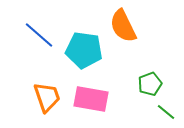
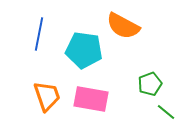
orange semicircle: rotated 36 degrees counterclockwise
blue line: moved 1 px up; rotated 60 degrees clockwise
orange trapezoid: moved 1 px up
